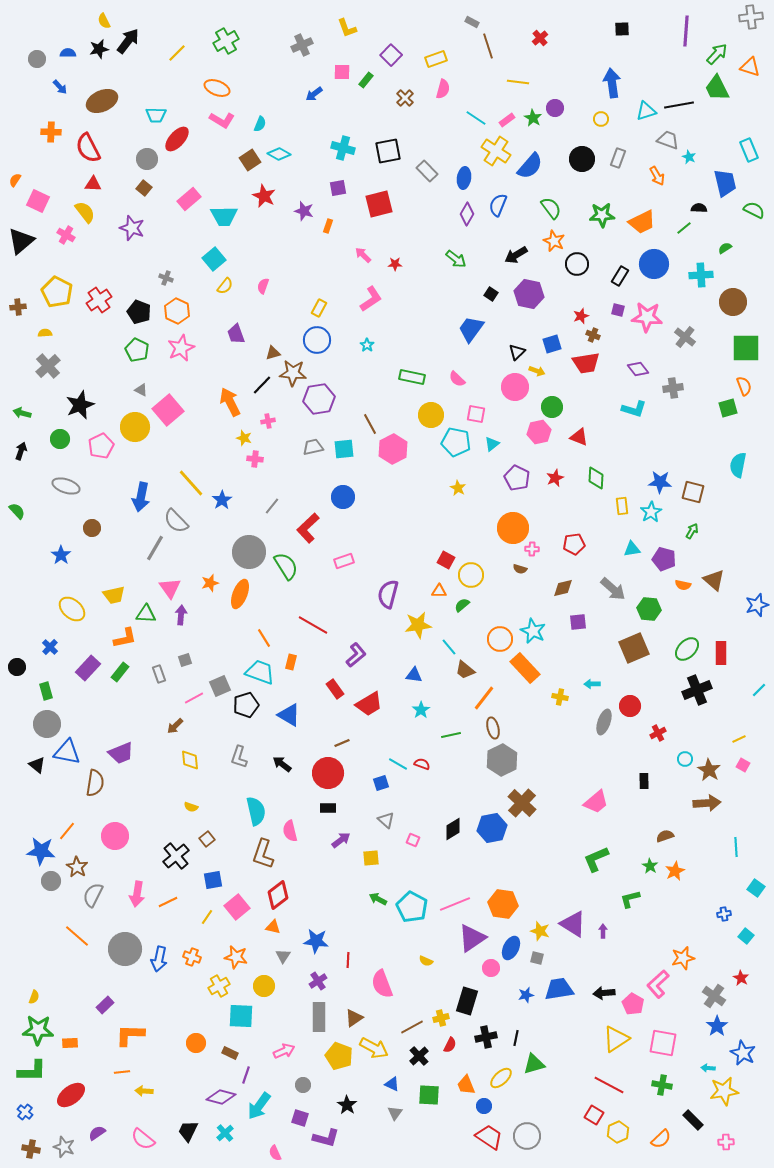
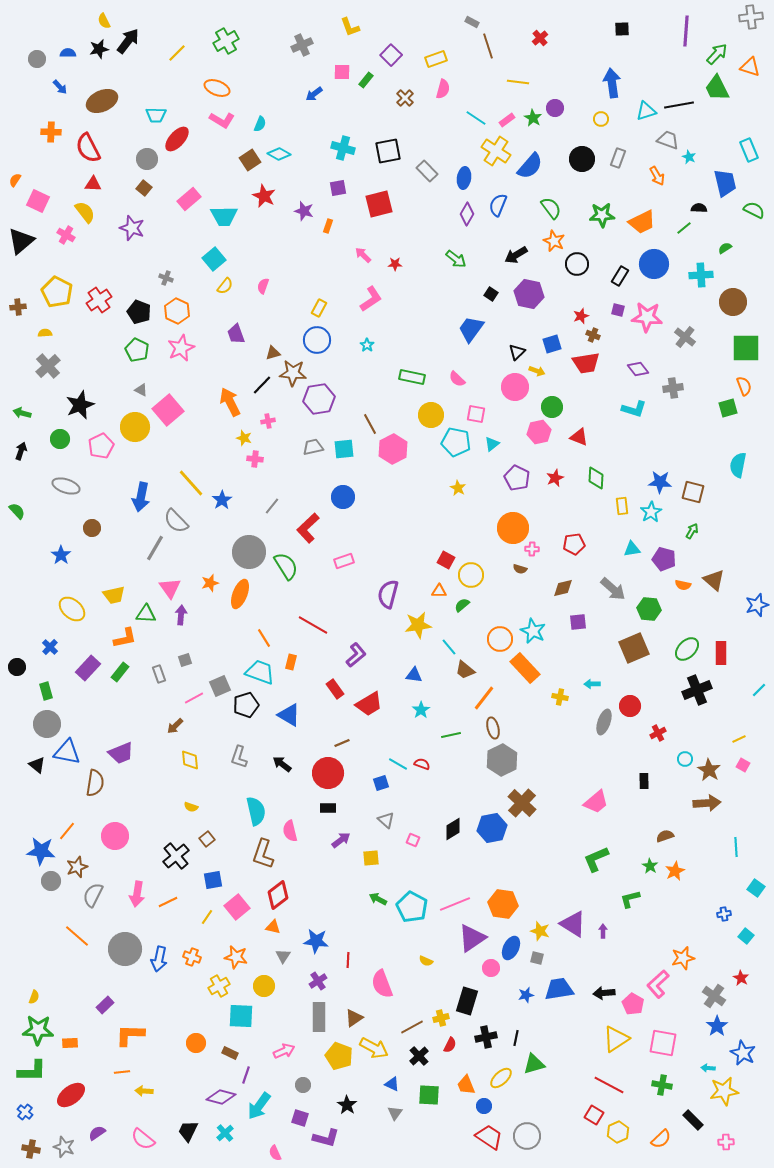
yellow L-shape at (347, 28): moved 3 px right, 1 px up
brown star at (77, 867): rotated 20 degrees clockwise
